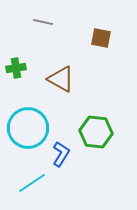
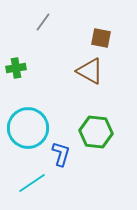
gray line: rotated 66 degrees counterclockwise
brown triangle: moved 29 px right, 8 px up
blue L-shape: rotated 15 degrees counterclockwise
